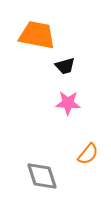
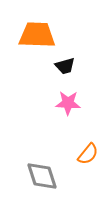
orange trapezoid: rotated 9 degrees counterclockwise
